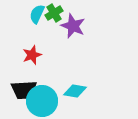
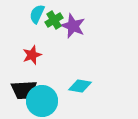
green cross: moved 7 px down
cyan diamond: moved 5 px right, 5 px up
